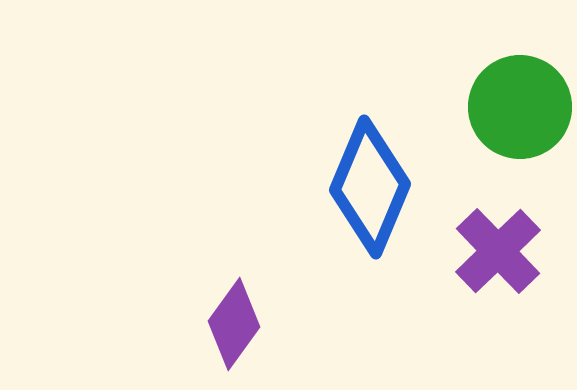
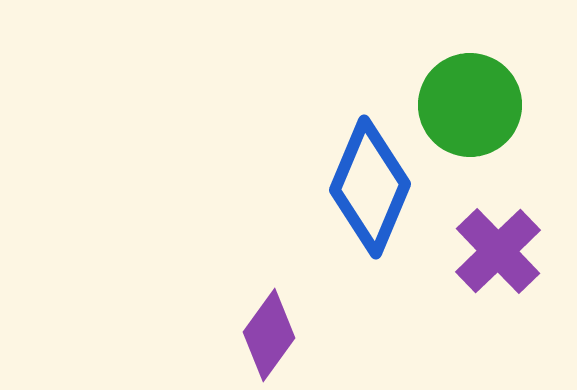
green circle: moved 50 px left, 2 px up
purple diamond: moved 35 px right, 11 px down
